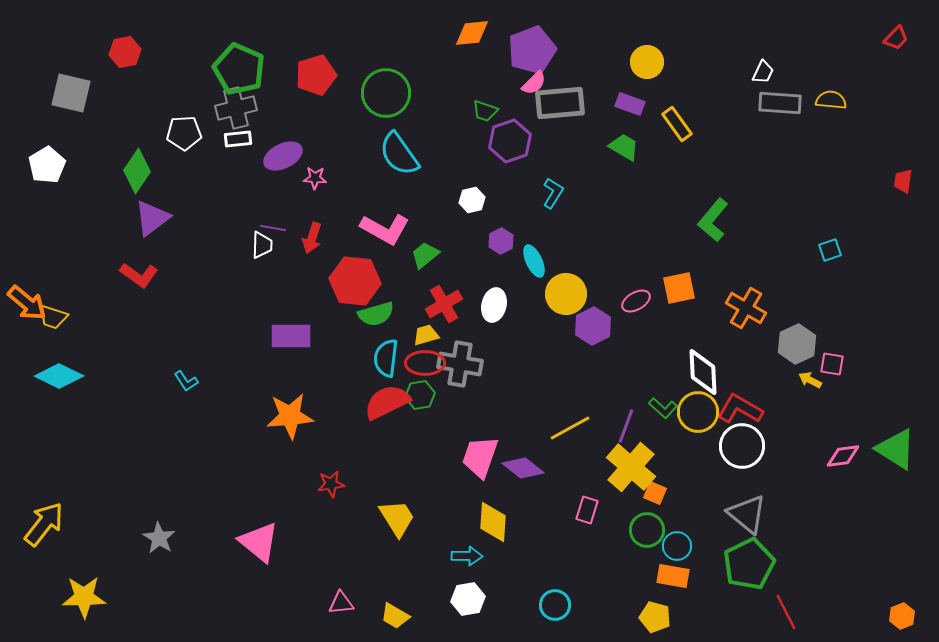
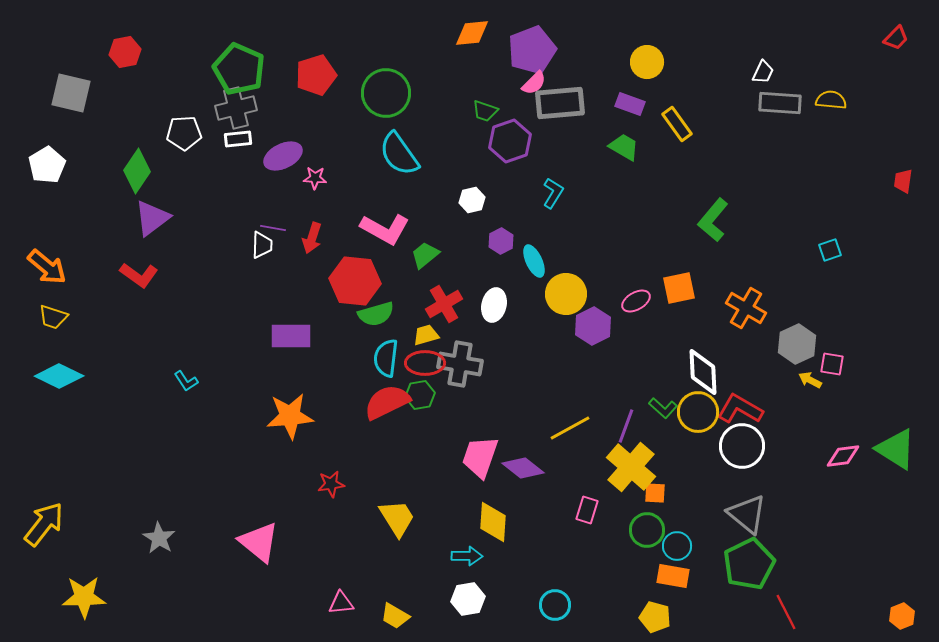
orange arrow at (27, 303): moved 20 px right, 36 px up
orange square at (655, 493): rotated 20 degrees counterclockwise
